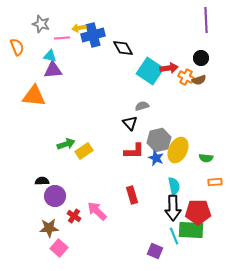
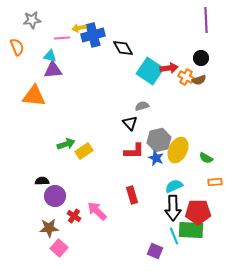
gray star: moved 9 px left, 4 px up; rotated 24 degrees counterclockwise
green semicircle: rotated 24 degrees clockwise
cyan semicircle: rotated 102 degrees counterclockwise
